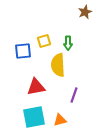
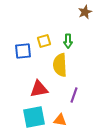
green arrow: moved 2 px up
yellow semicircle: moved 2 px right
red triangle: moved 3 px right, 2 px down
orange triangle: rotated 24 degrees clockwise
